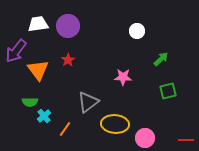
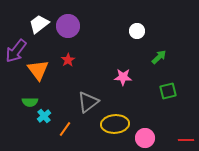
white trapezoid: moved 1 px right; rotated 30 degrees counterclockwise
green arrow: moved 2 px left, 2 px up
yellow ellipse: rotated 8 degrees counterclockwise
